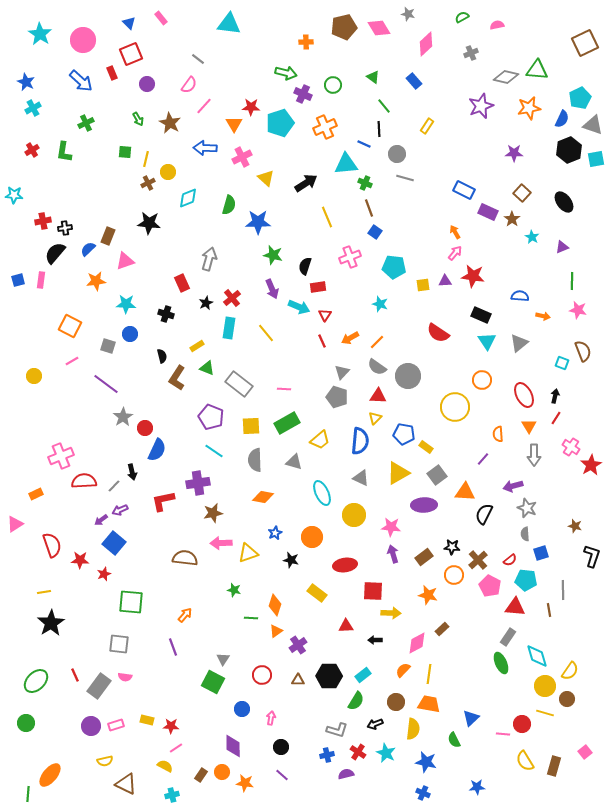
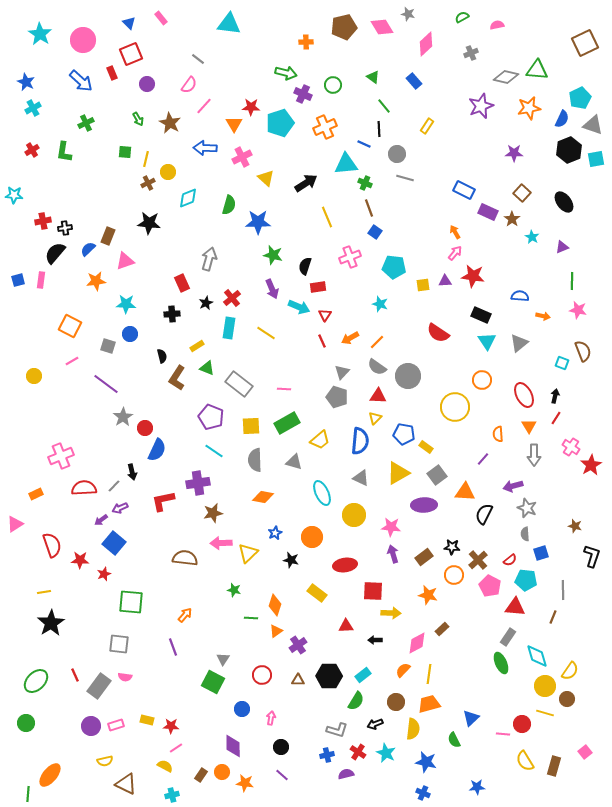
pink diamond at (379, 28): moved 3 px right, 1 px up
black cross at (166, 314): moved 6 px right; rotated 21 degrees counterclockwise
yellow line at (266, 333): rotated 18 degrees counterclockwise
red semicircle at (84, 481): moved 7 px down
purple arrow at (120, 510): moved 2 px up
yellow triangle at (248, 553): rotated 25 degrees counterclockwise
brown line at (549, 610): moved 4 px right, 7 px down; rotated 32 degrees clockwise
orange trapezoid at (429, 704): rotated 25 degrees counterclockwise
